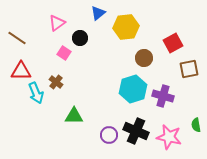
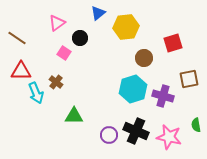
red square: rotated 12 degrees clockwise
brown square: moved 10 px down
